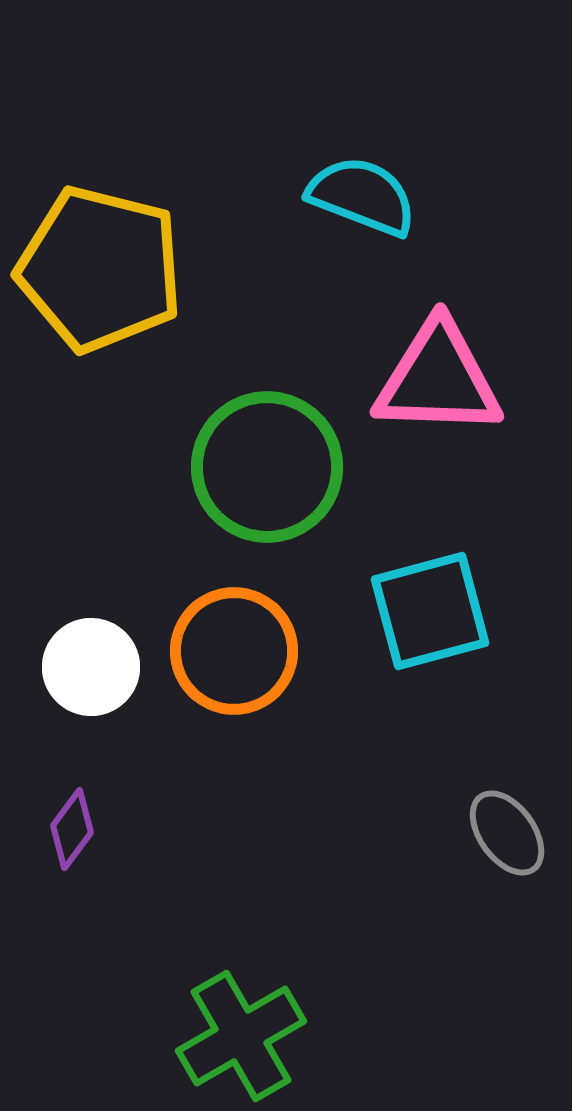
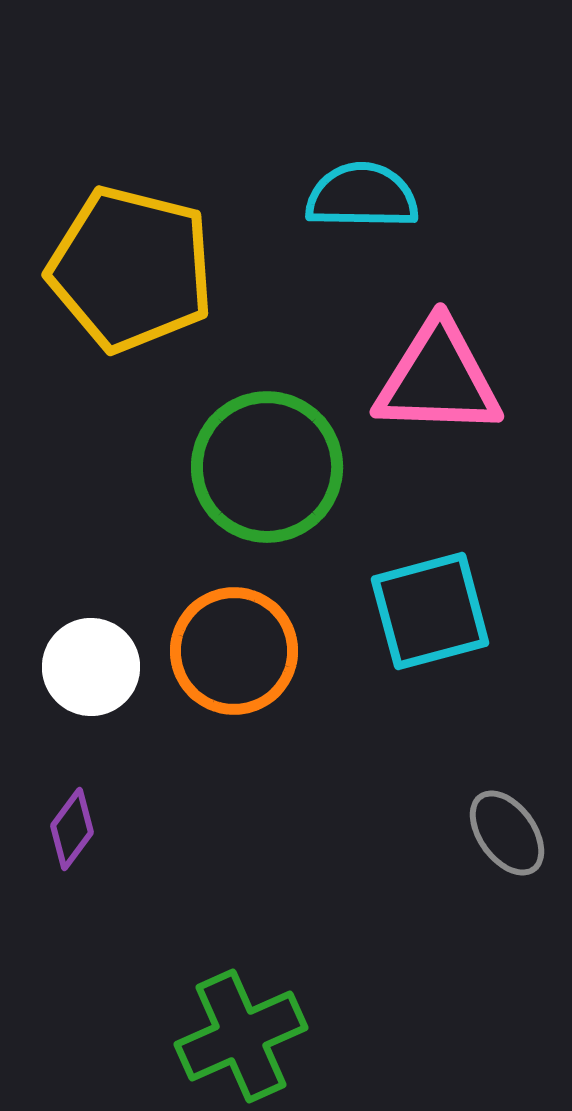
cyan semicircle: rotated 20 degrees counterclockwise
yellow pentagon: moved 31 px right
green cross: rotated 6 degrees clockwise
